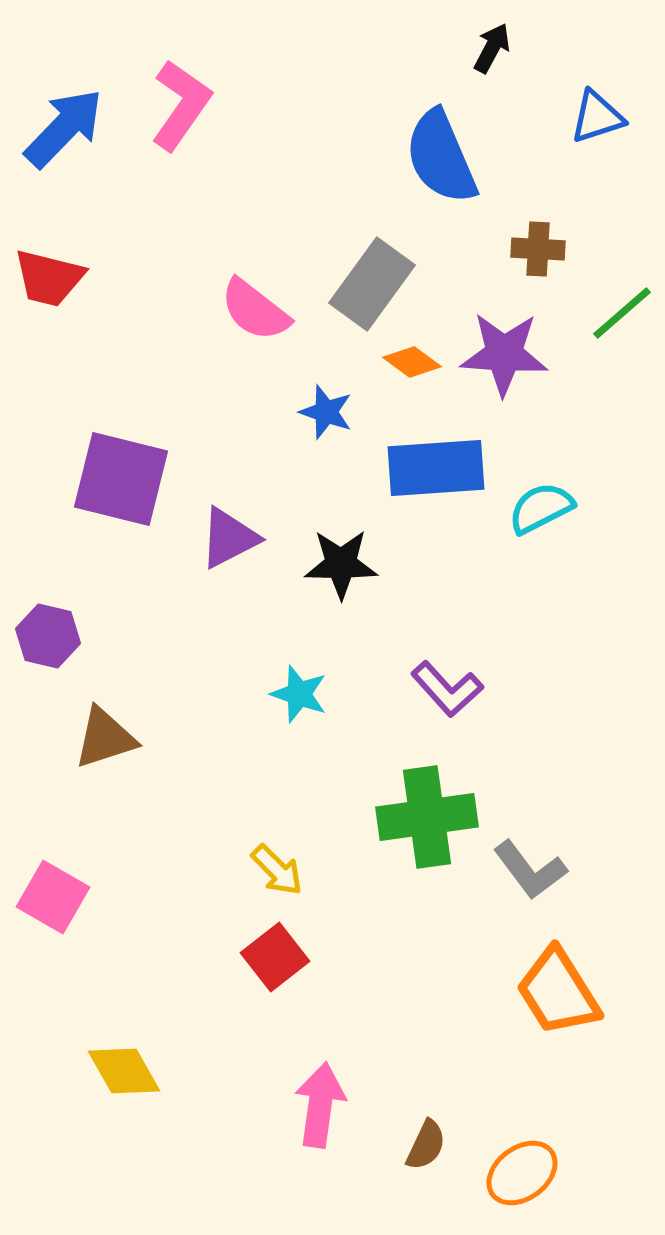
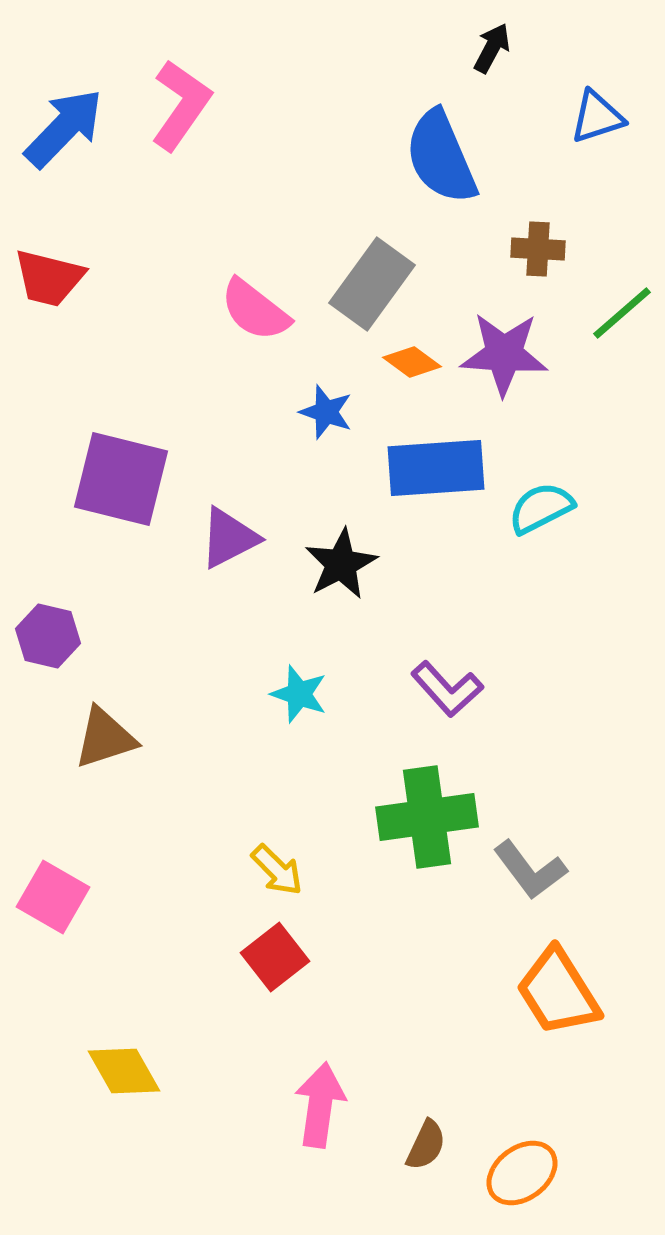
black star: rotated 28 degrees counterclockwise
